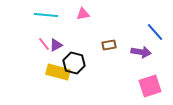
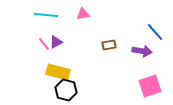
purple triangle: moved 3 px up
purple arrow: moved 1 px right, 1 px up
black hexagon: moved 8 px left, 27 px down
